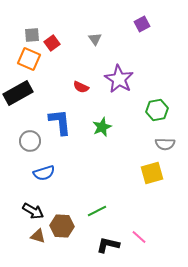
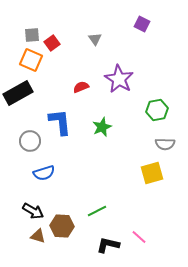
purple square: rotated 35 degrees counterclockwise
orange square: moved 2 px right, 1 px down
red semicircle: rotated 133 degrees clockwise
